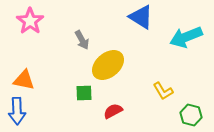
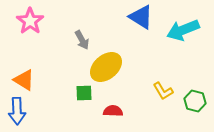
cyan arrow: moved 3 px left, 7 px up
yellow ellipse: moved 2 px left, 2 px down
orange triangle: rotated 20 degrees clockwise
red semicircle: rotated 30 degrees clockwise
green hexagon: moved 4 px right, 14 px up
